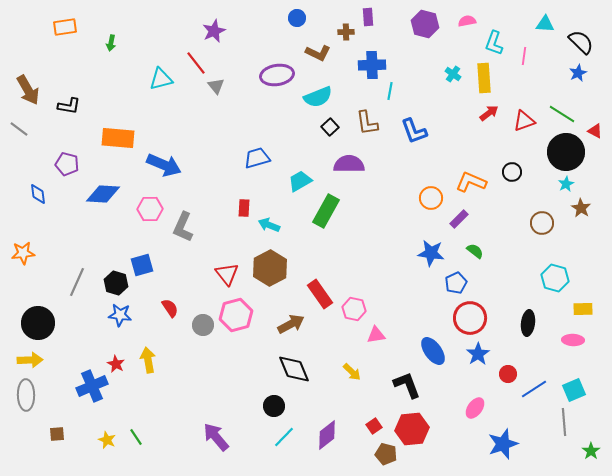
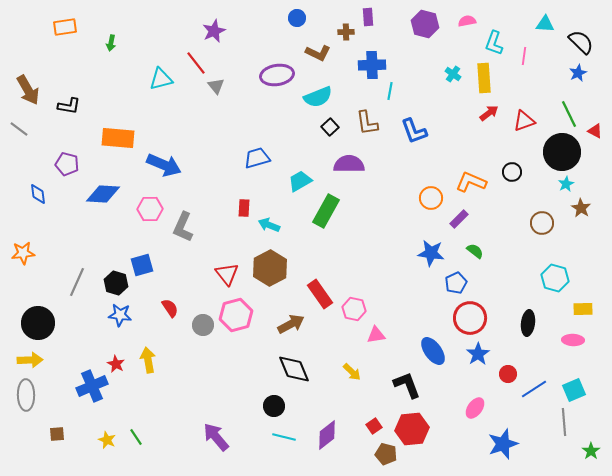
green line at (562, 114): moved 7 px right; rotated 32 degrees clockwise
black circle at (566, 152): moved 4 px left
cyan line at (284, 437): rotated 60 degrees clockwise
